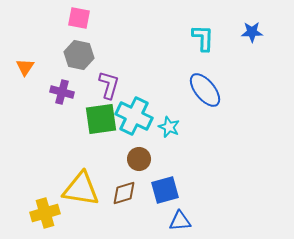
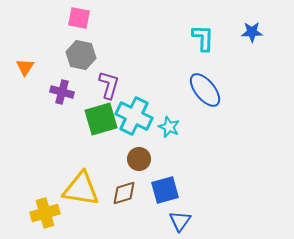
gray hexagon: moved 2 px right
green square: rotated 8 degrees counterclockwise
blue triangle: rotated 50 degrees counterclockwise
